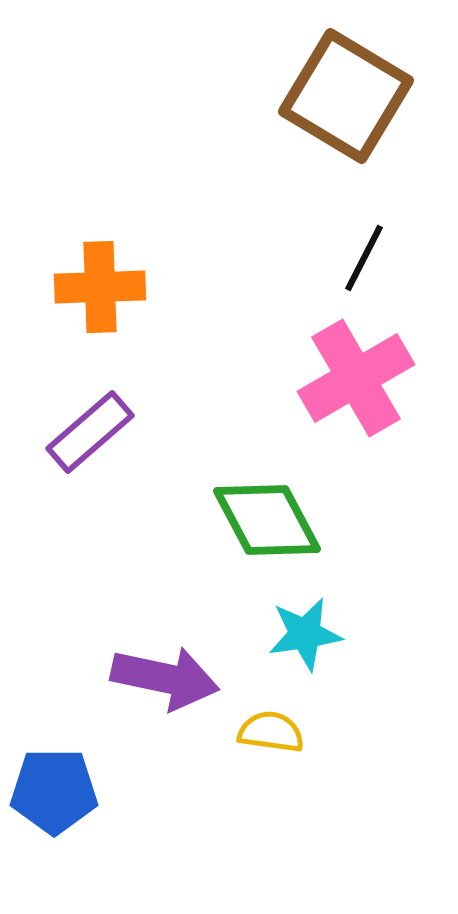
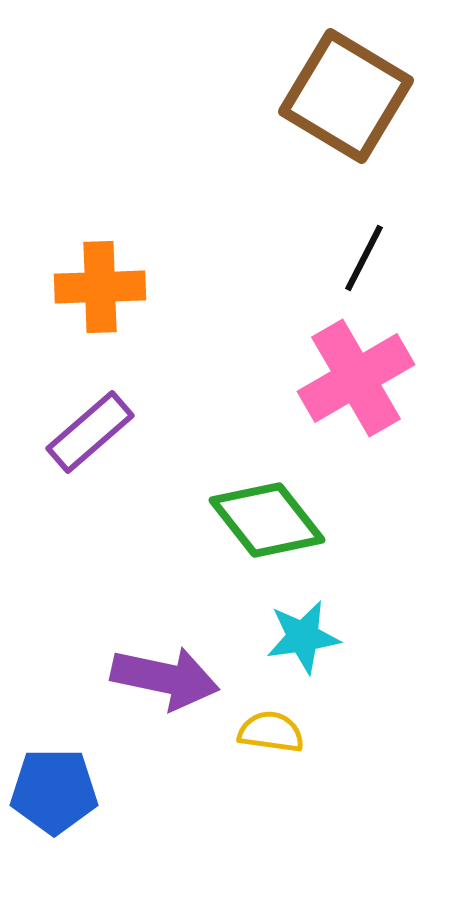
green diamond: rotated 10 degrees counterclockwise
cyan star: moved 2 px left, 3 px down
